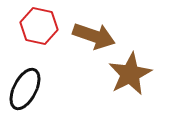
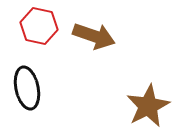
brown star: moved 18 px right, 32 px down
black ellipse: moved 2 px right, 1 px up; rotated 39 degrees counterclockwise
